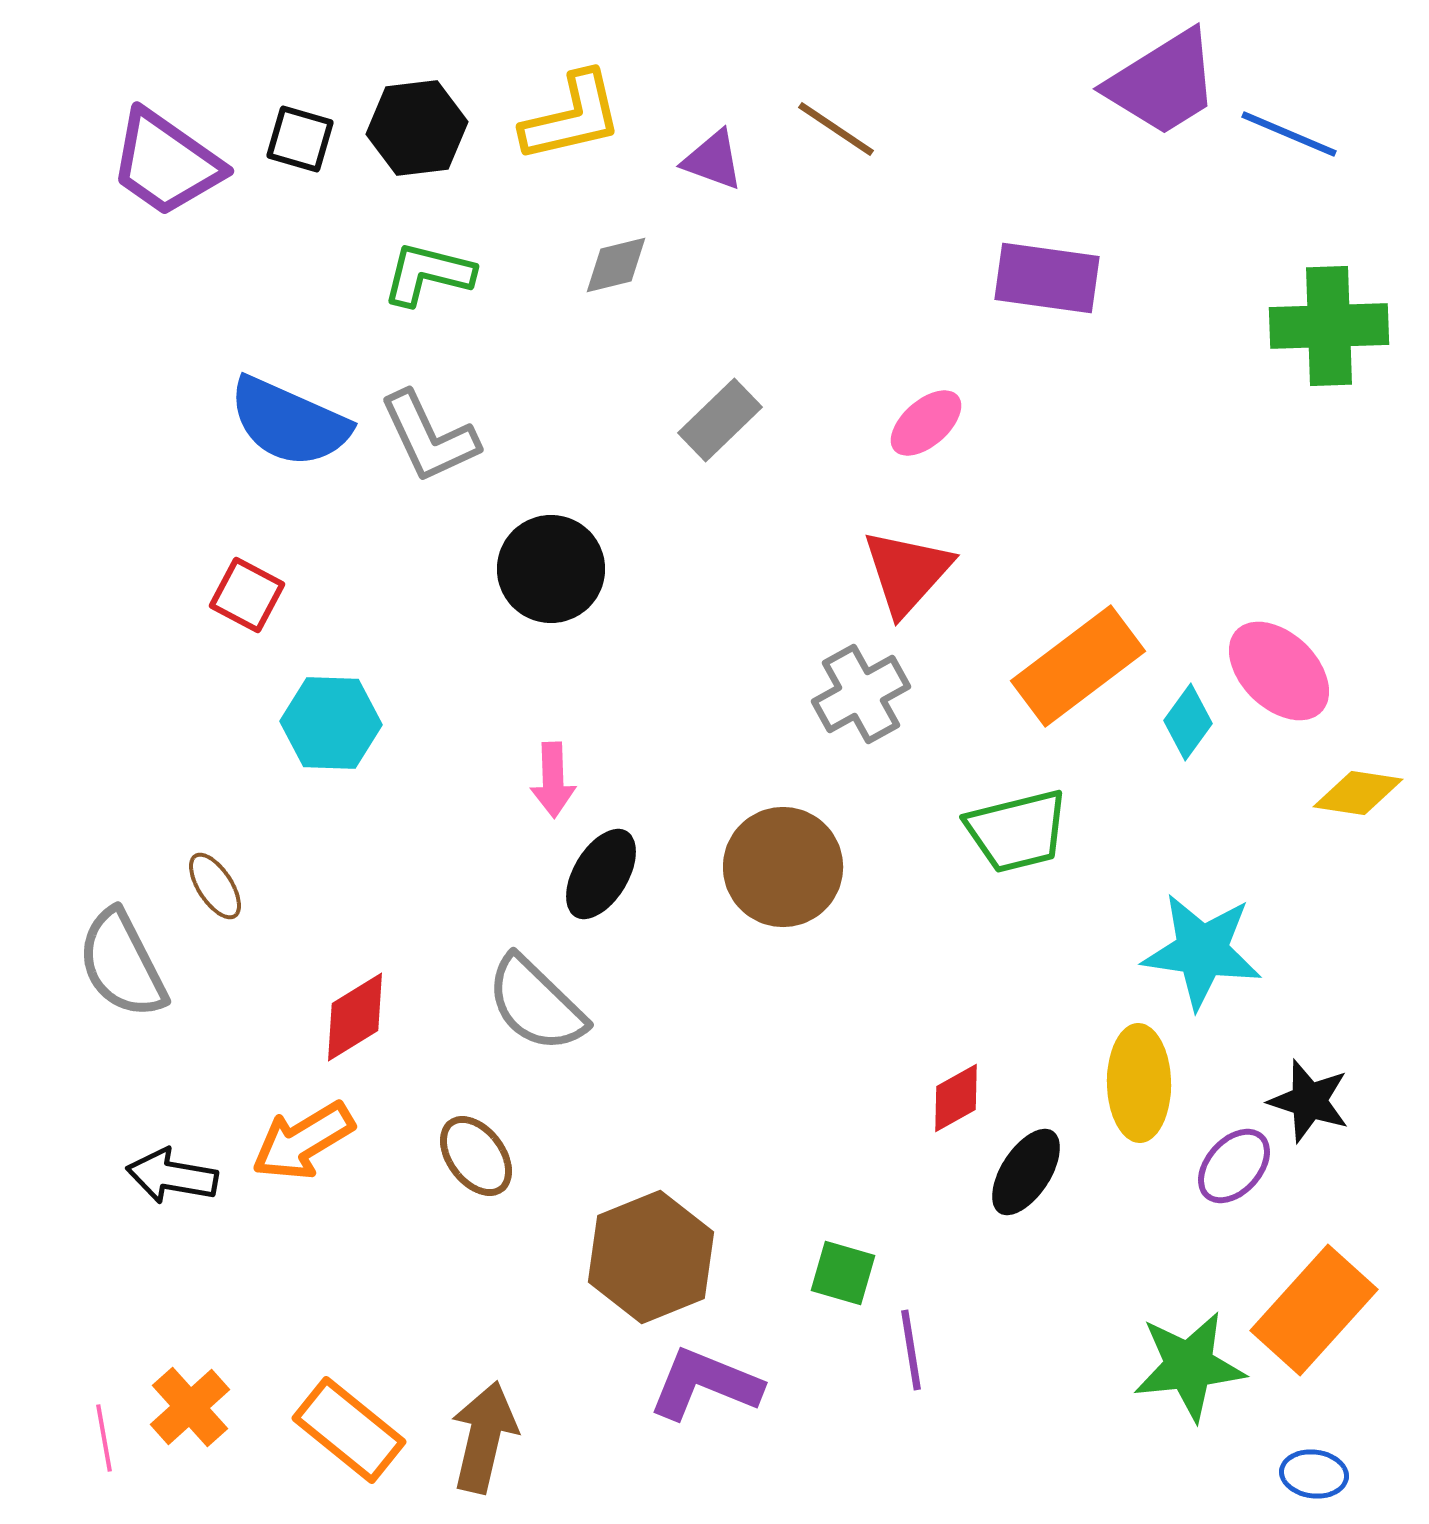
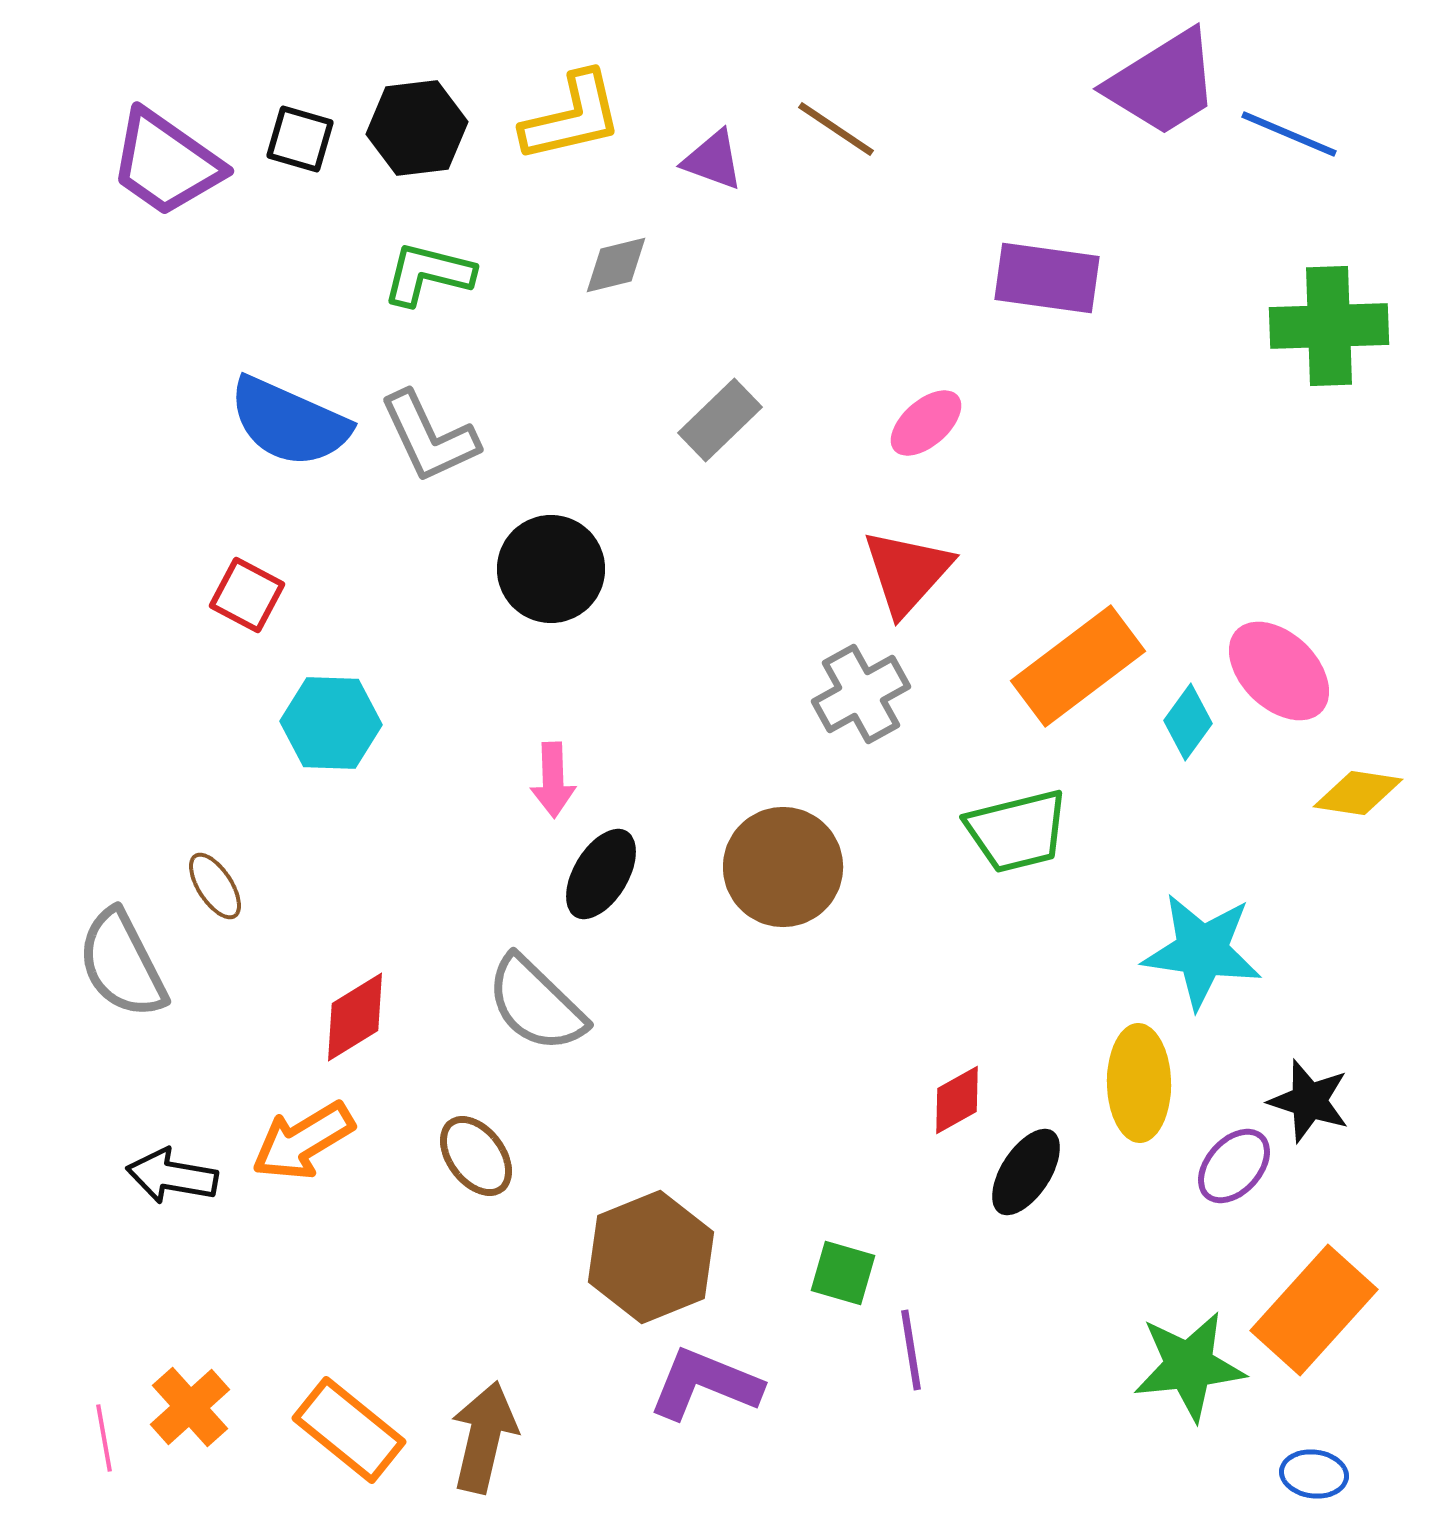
red diamond at (956, 1098): moved 1 px right, 2 px down
